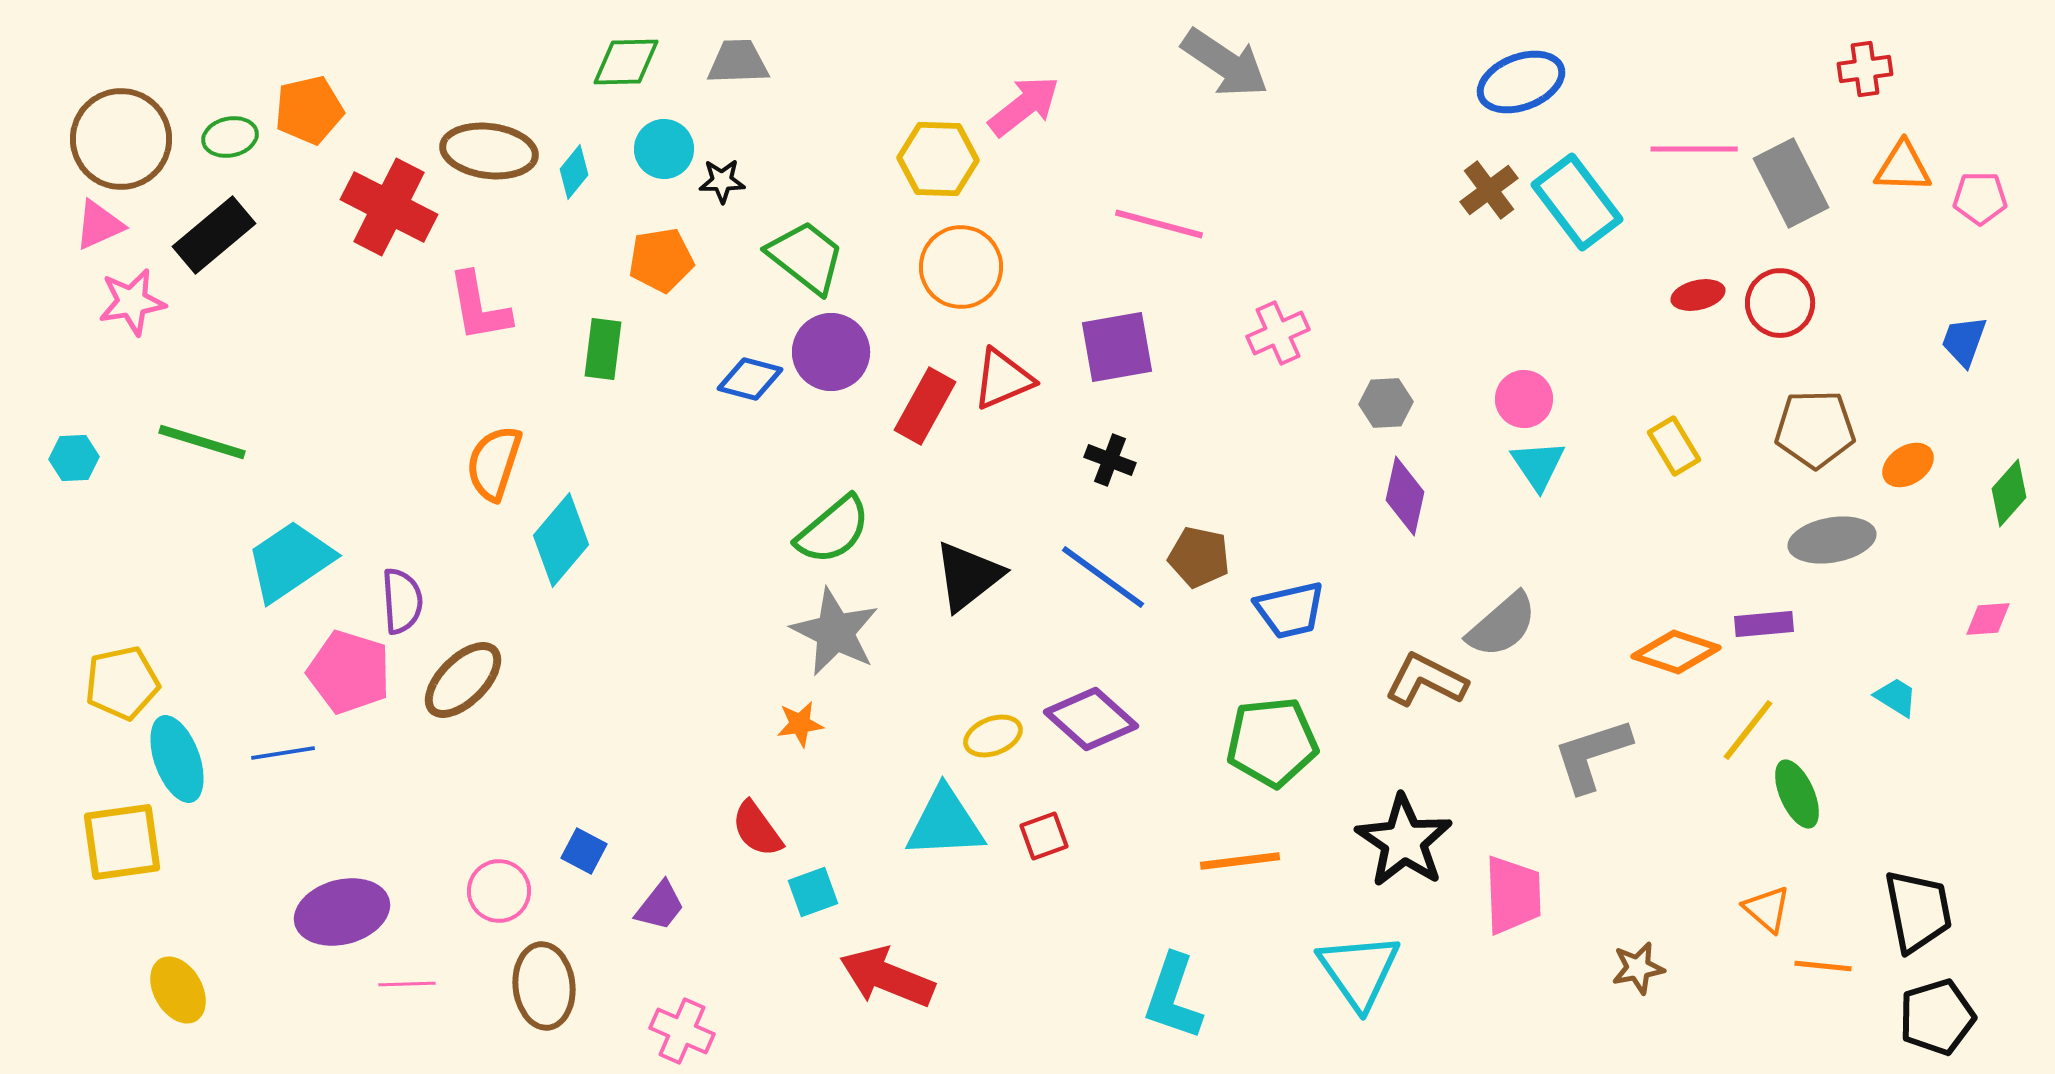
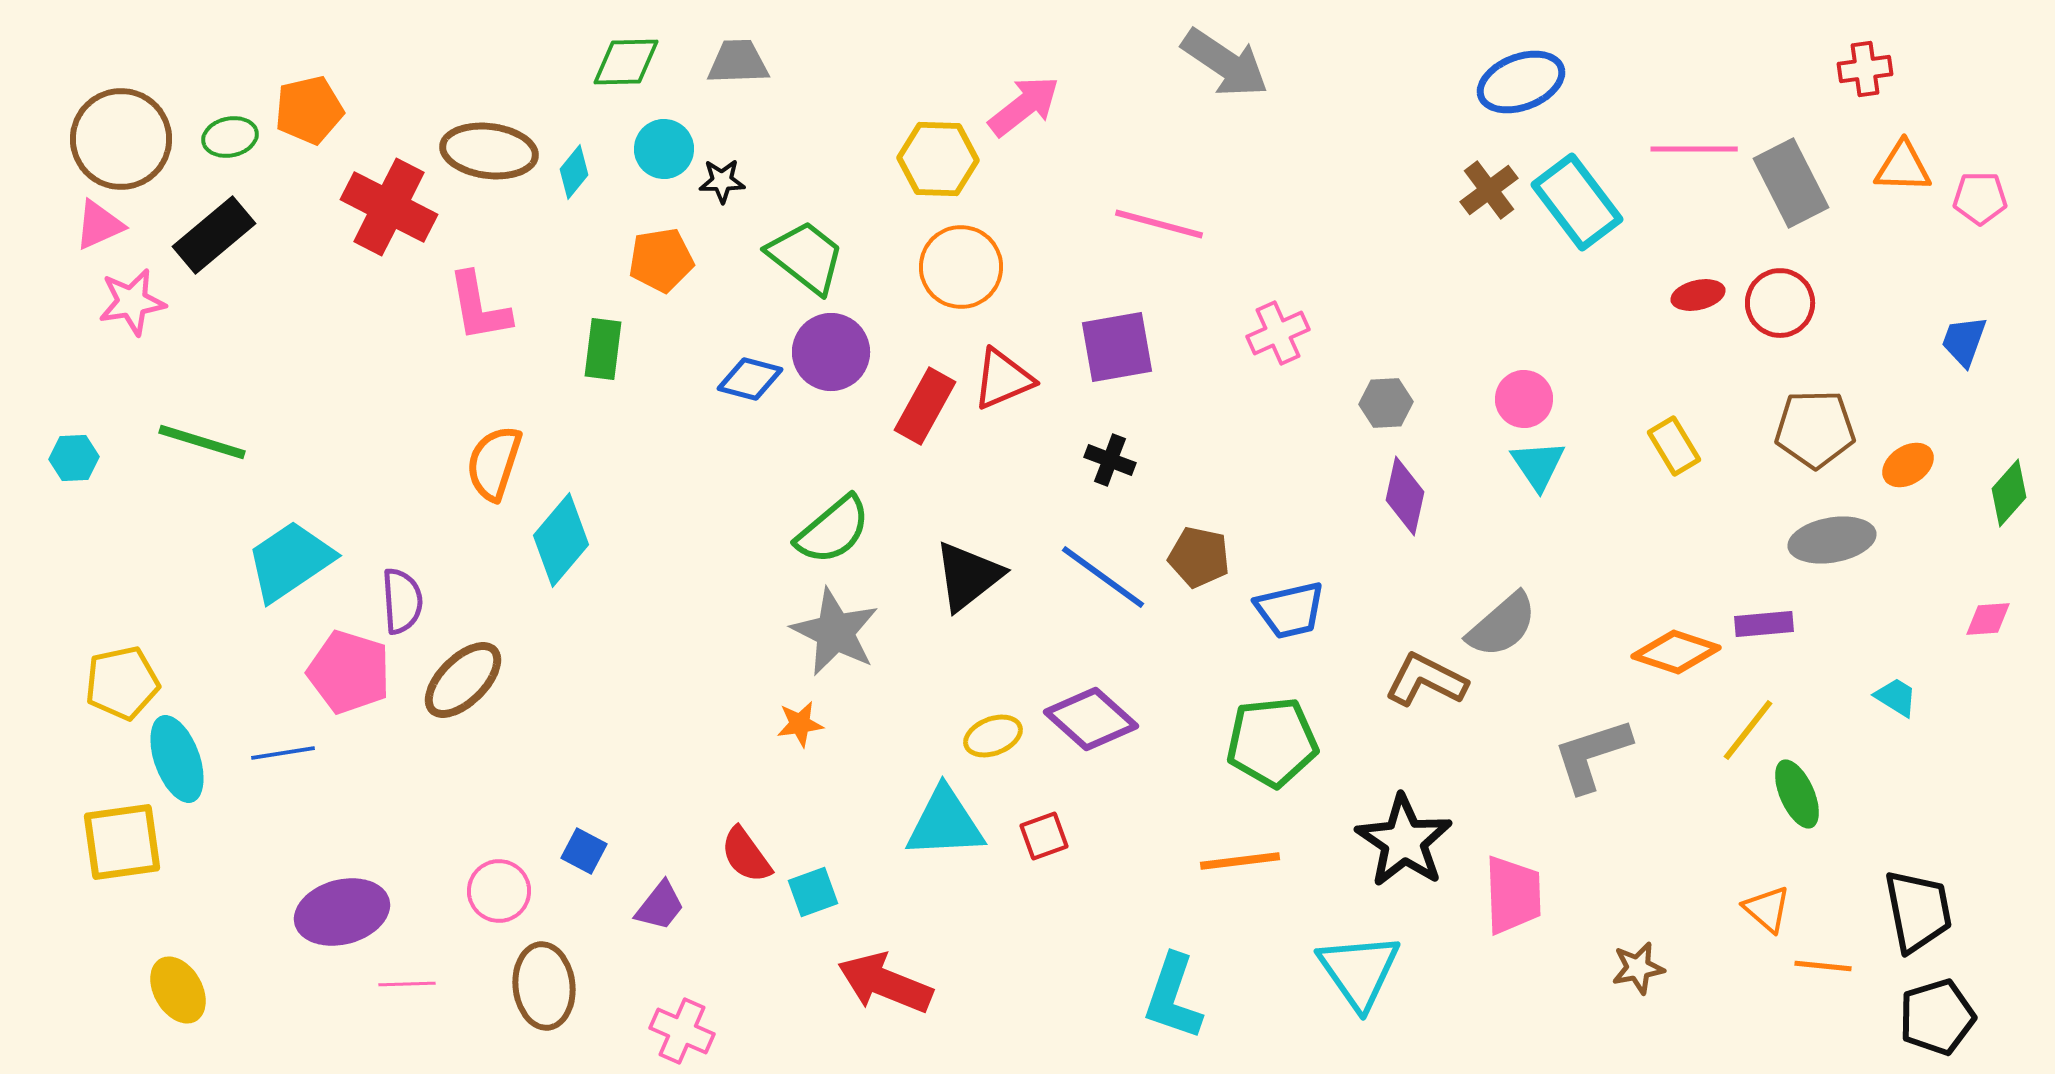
red semicircle at (757, 829): moved 11 px left, 26 px down
red arrow at (887, 977): moved 2 px left, 6 px down
